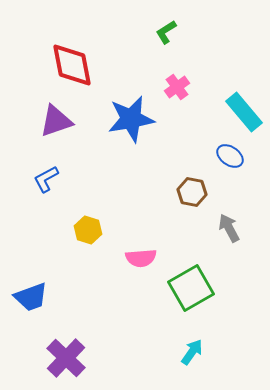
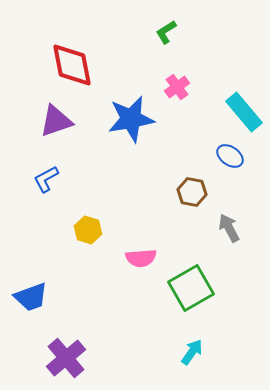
purple cross: rotated 6 degrees clockwise
